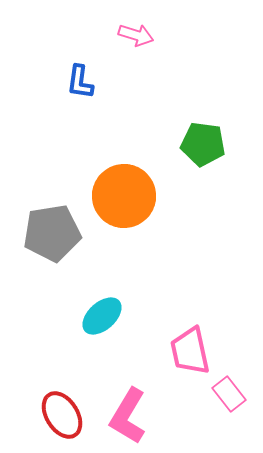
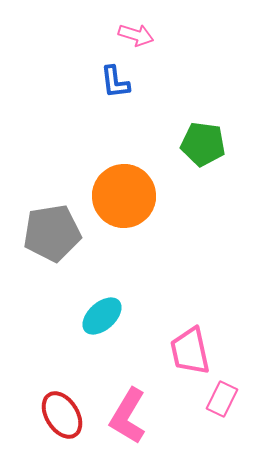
blue L-shape: moved 35 px right; rotated 15 degrees counterclockwise
pink rectangle: moved 7 px left, 5 px down; rotated 64 degrees clockwise
